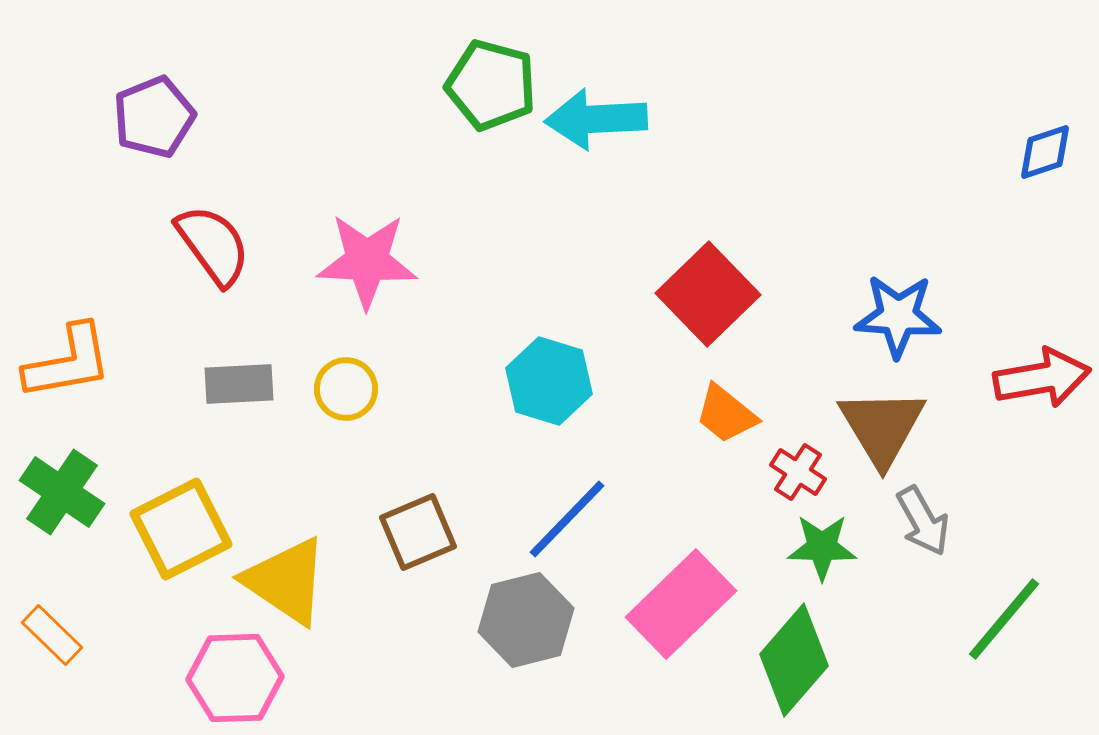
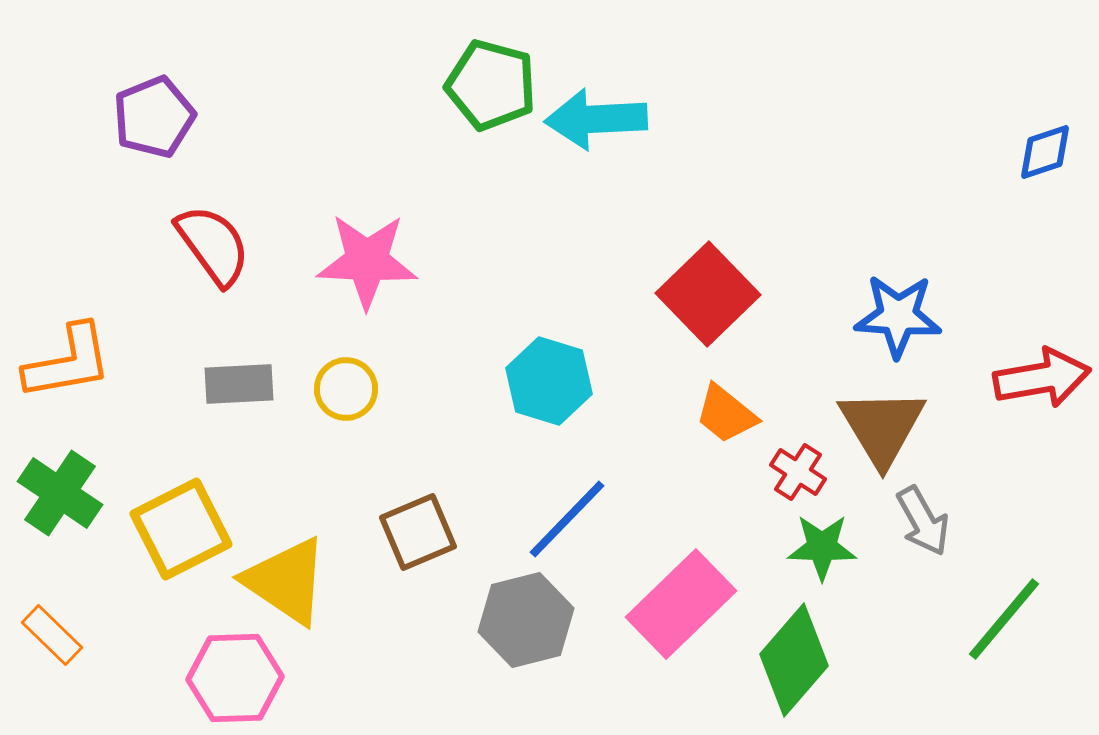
green cross: moved 2 px left, 1 px down
